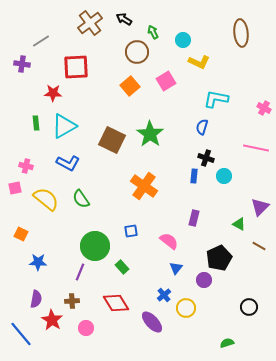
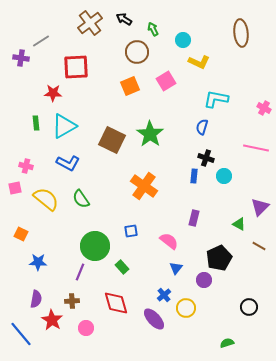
green arrow at (153, 32): moved 3 px up
purple cross at (22, 64): moved 1 px left, 6 px up
orange square at (130, 86): rotated 18 degrees clockwise
red diamond at (116, 303): rotated 16 degrees clockwise
purple ellipse at (152, 322): moved 2 px right, 3 px up
